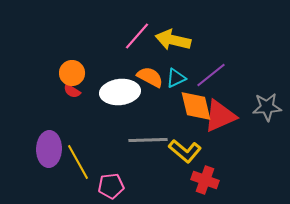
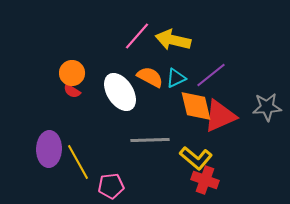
white ellipse: rotated 63 degrees clockwise
gray line: moved 2 px right
yellow L-shape: moved 11 px right, 7 px down
